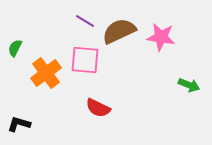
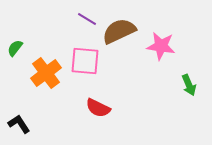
purple line: moved 2 px right, 2 px up
pink star: moved 9 px down
green semicircle: rotated 12 degrees clockwise
pink square: moved 1 px down
green arrow: rotated 45 degrees clockwise
black L-shape: rotated 40 degrees clockwise
